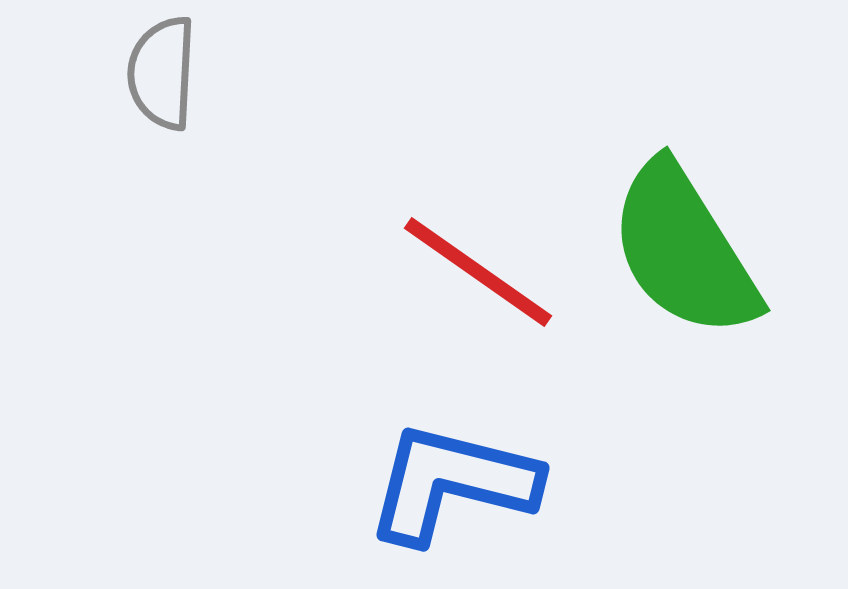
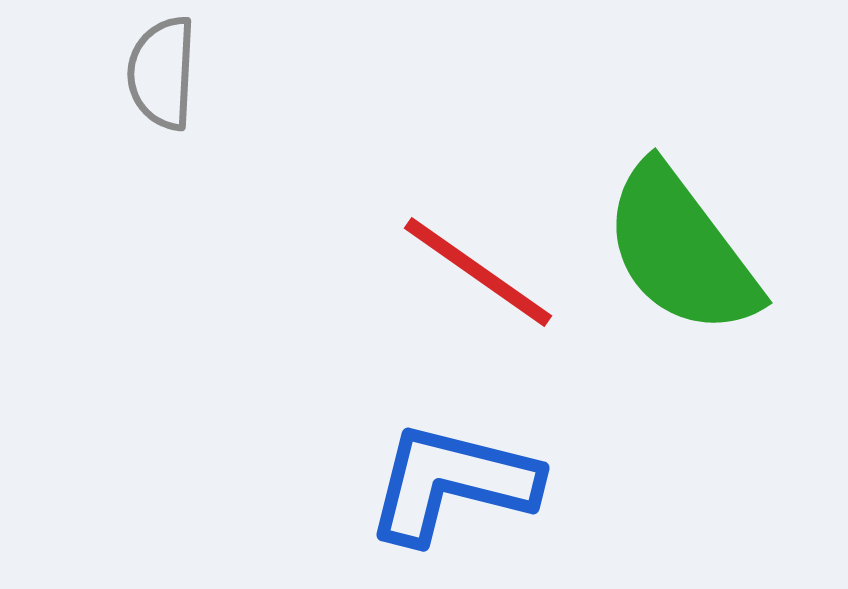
green semicircle: moved 3 px left; rotated 5 degrees counterclockwise
